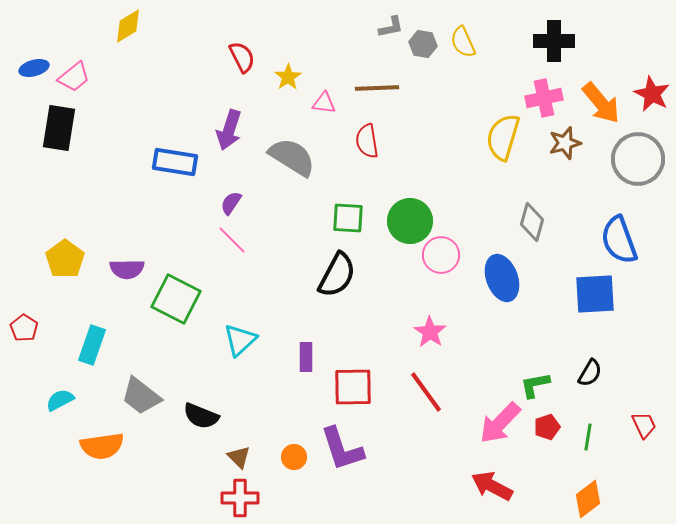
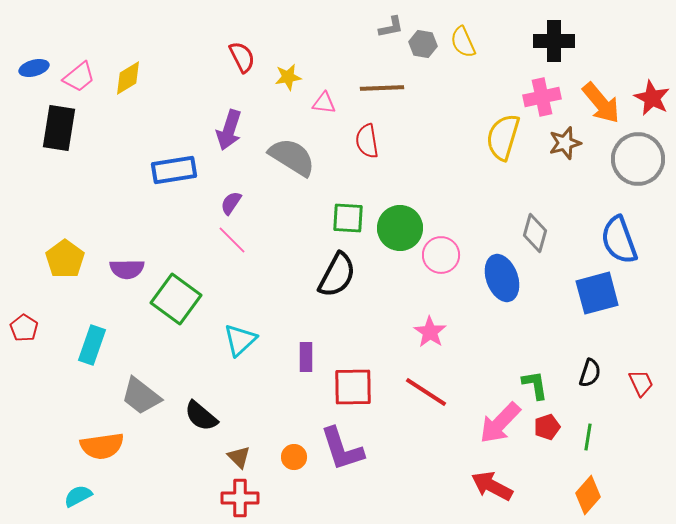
yellow diamond at (128, 26): moved 52 px down
pink trapezoid at (74, 77): moved 5 px right
yellow star at (288, 77): rotated 24 degrees clockwise
brown line at (377, 88): moved 5 px right
red star at (652, 94): moved 4 px down
pink cross at (544, 98): moved 2 px left, 1 px up
blue rectangle at (175, 162): moved 1 px left, 8 px down; rotated 18 degrees counterclockwise
green circle at (410, 221): moved 10 px left, 7 px down
gray diamond at (532, 222): moved 3 px right, 11 px down
blue square at (595, 294): moved 2 px right, 1 px up; rotated 12 degrees counterclockwise
green square at (176, 299): rotated 9 degrees clockwise
black semicircle at (590, 373): rotated 12 degrees counterclockwise
green L-shape at (535, 385): rotated 92 degrees clockwise
red line at (426, 392): rotated 21 degrees counterclockwise
cyan semicircle at (60, 400): moved 18 px right, 96 px down
black semicircle at (201, 416): rotated 18 degrees clockwise
red trapezoid at (644, 425): moved 3 px left, 42 px up
orange diamond at (588, 499): moved 4 px up; rotated 12 degrees counterclockwise
